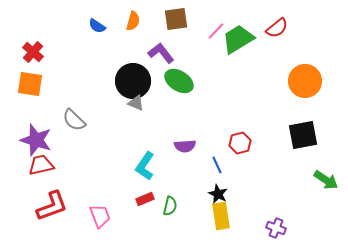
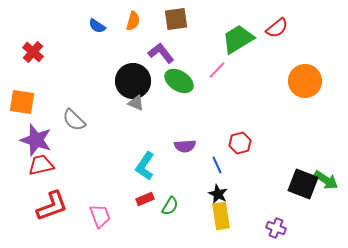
pink line: moved 1 px right, 39 px down
orange square: moved 8 px left, 18 px down
black square: moved 49 px down; rotated 32 degrees clockwise
green semicircle: rotated 18 degrees clockwise
